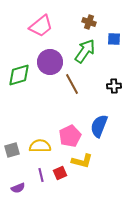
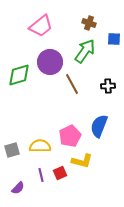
brown cross: moved 1 px down
black cross: moved 6 px left
purple semicircle: rotated 24 degrees counterclockwise
